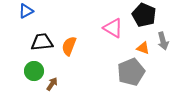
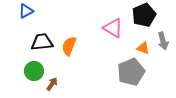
black pentagon: rotated 25 degrees clockwise
